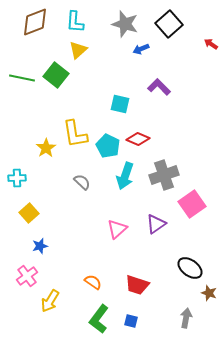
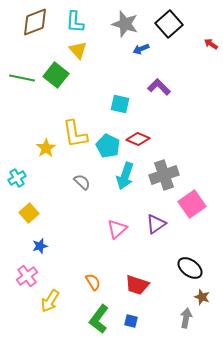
yellow triangle: rotated 30 degrees counterclockwise
cyan cross: rotated 30 degrees counterclockwise
orange semicircle: rotated 24 degrees clockwise
brown star: moved 7 px left, 4 px down
